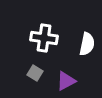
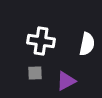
white cross: moved 3 px left, 3 px down
gray square: rotated 35 degrees counterclockwise
